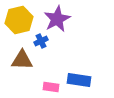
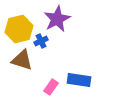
yellow hexagon: moved 9 px down
brown triangle: rotated 15 degrees clockwise
pink rectangle: rotated 63 degrees counterclockwise
